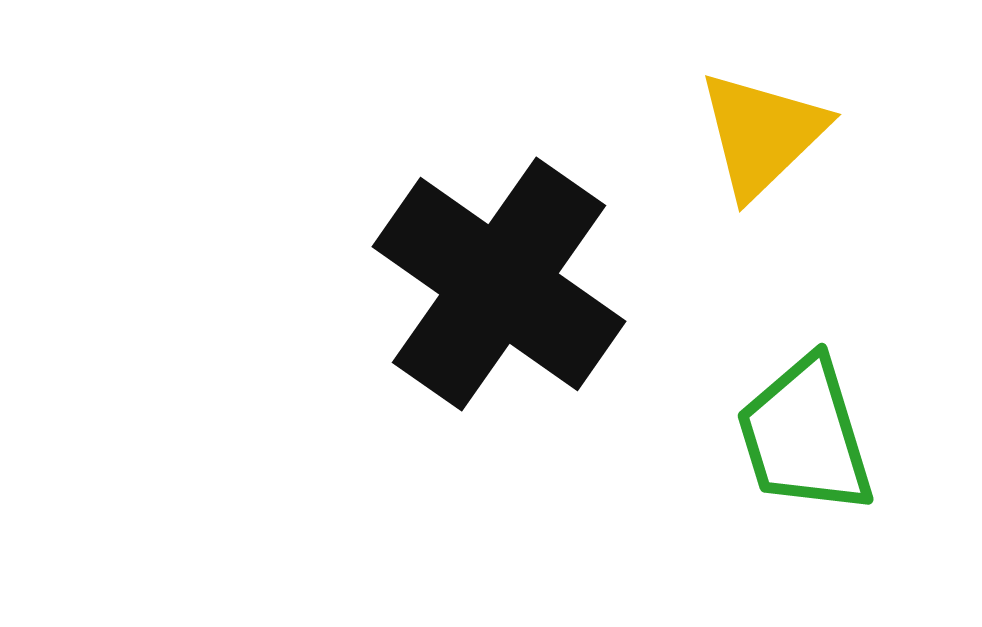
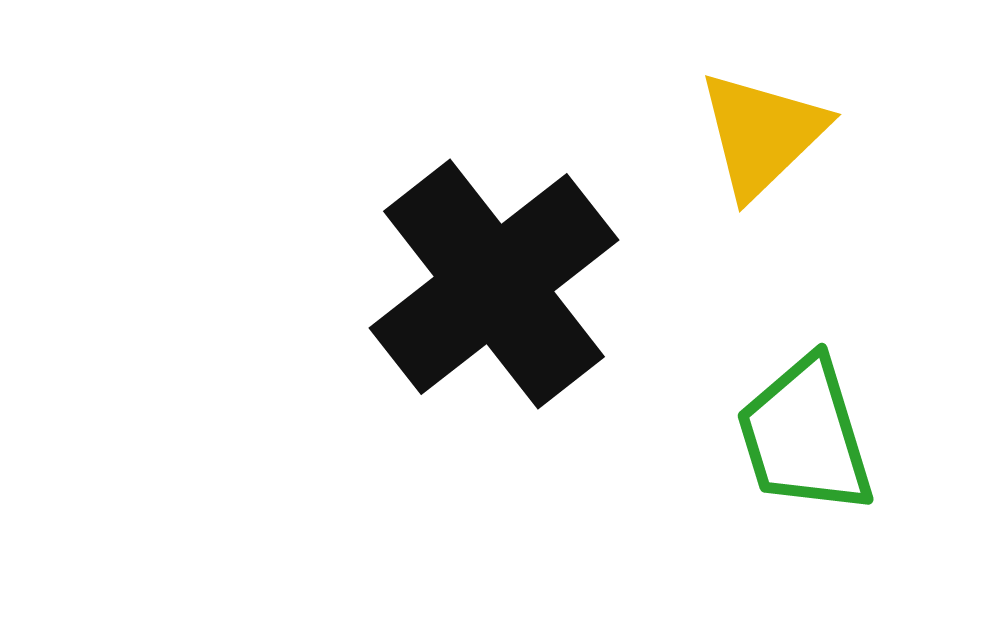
black cross: moved 5 px left; rotated 17 degrees clockwise
